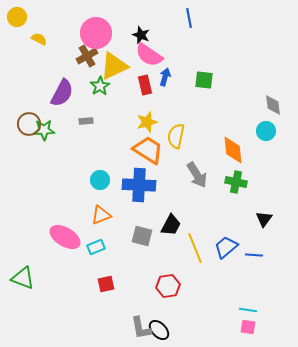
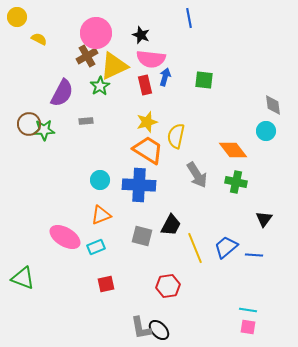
pink semicircle at (149, 55): moved 2 px right, 4 px down; rotated 28 degrees counterclockwise
orange diamond at (233, 150): rotated 32 degrees counterclockwise
